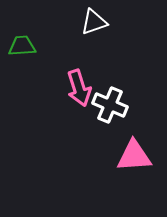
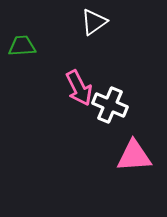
white triangle: rotated 16 degrees counterclockwise
pink arrow: rotated 9 degrees counterclockwise
